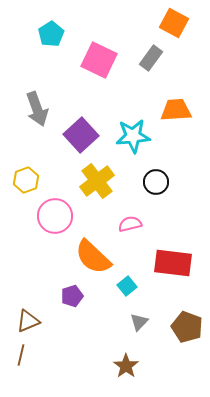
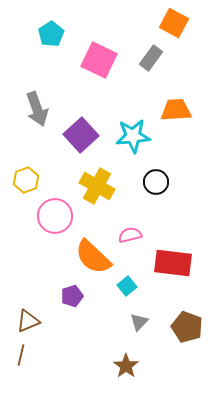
yellow cross: moved 5 px down; rotated 24 degrees counterclockwise
pink semicircle: moved 11 px down
